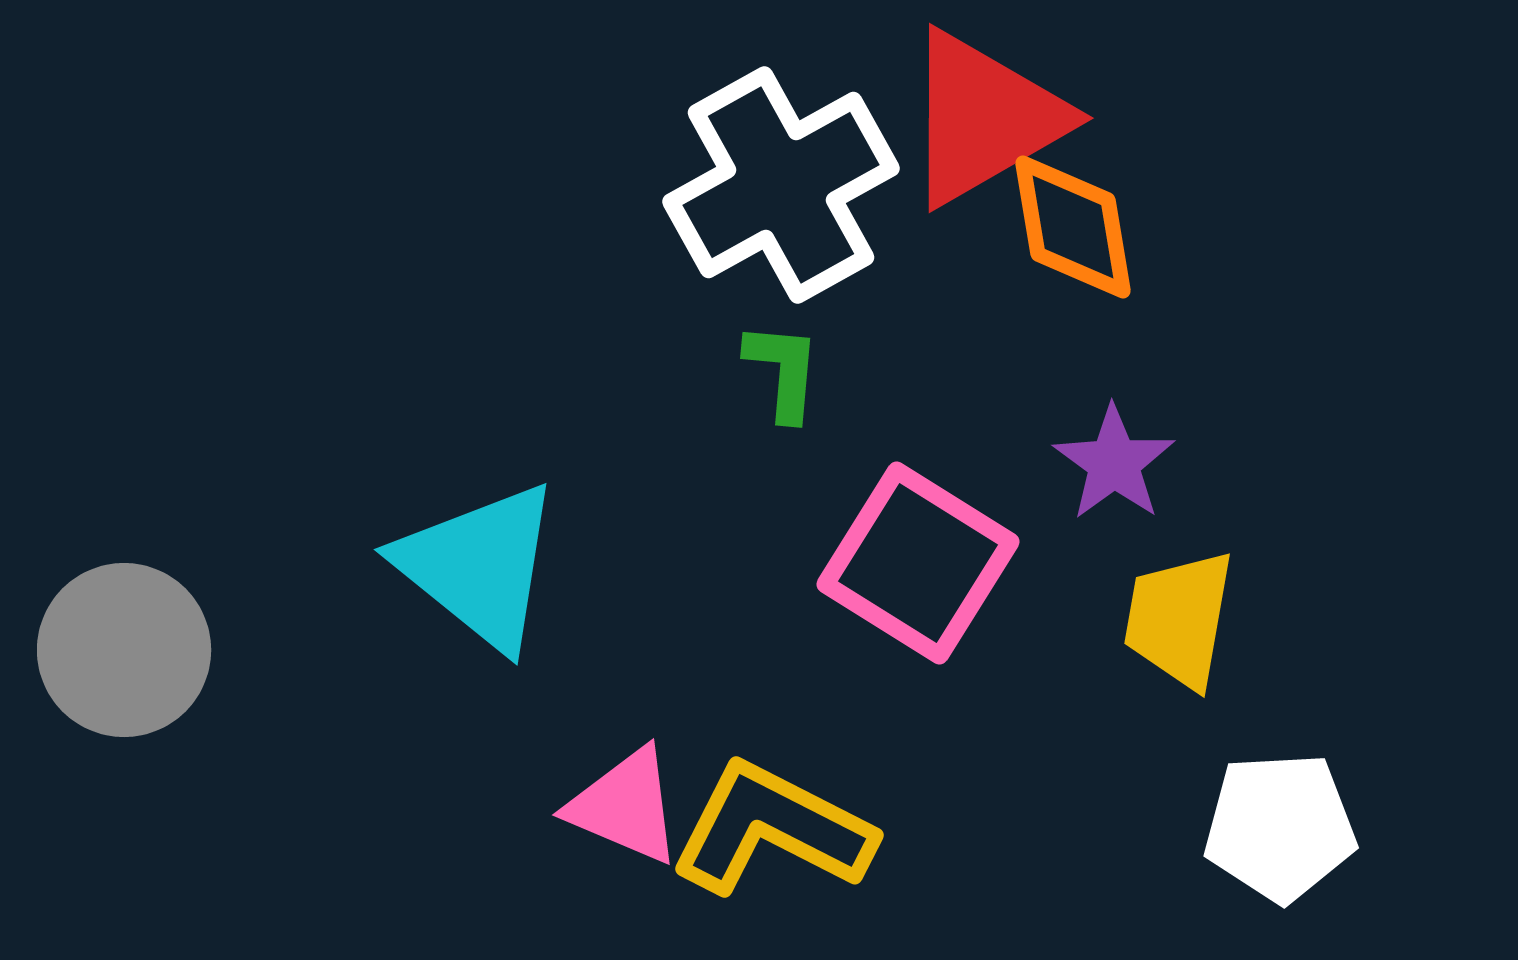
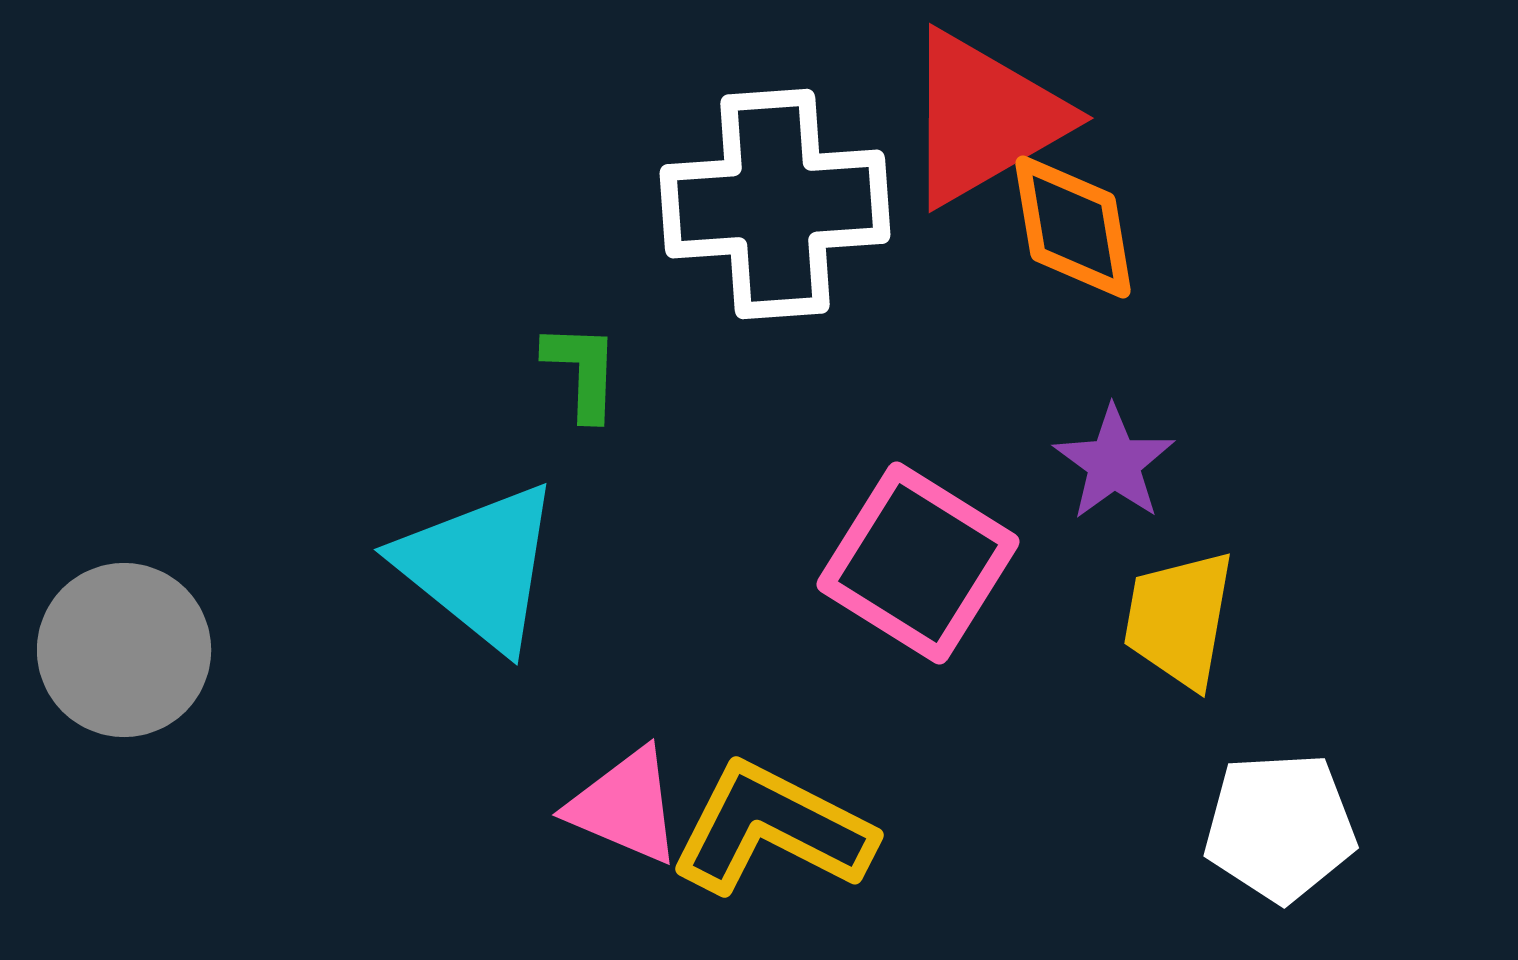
white cross: moved 6 px left, 19 px down; rotated 25 degrees clockwise
green L-shape: moved 201 px left; rotated 3 degrees counterclockwise
